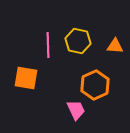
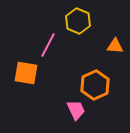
yellow hexagon: moved 20 px up; rotated 10 degrees clockwise
pink line: rotated 30 degrees clockwise
orange square: moved 5 px up
